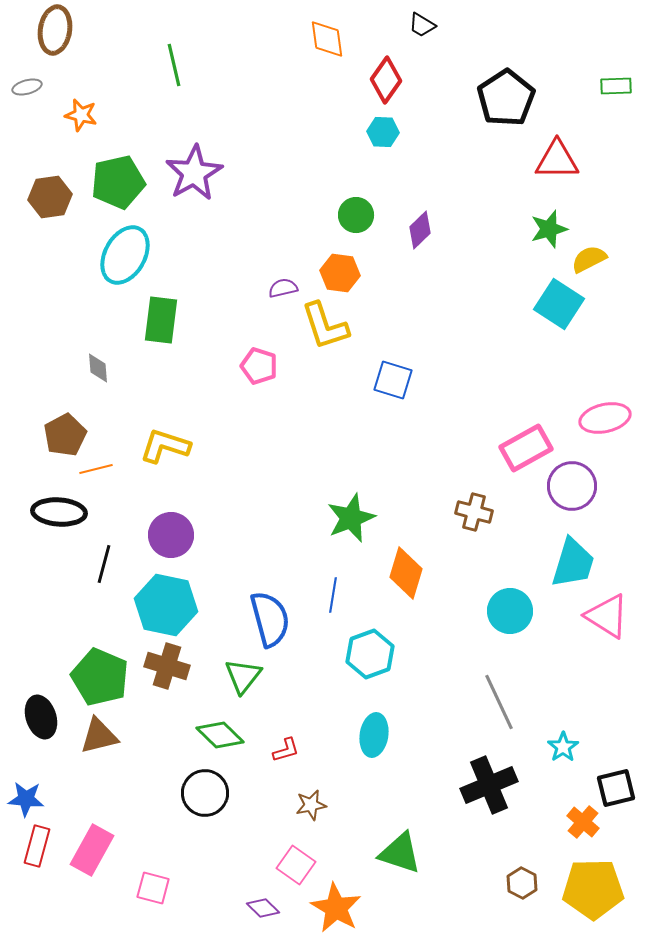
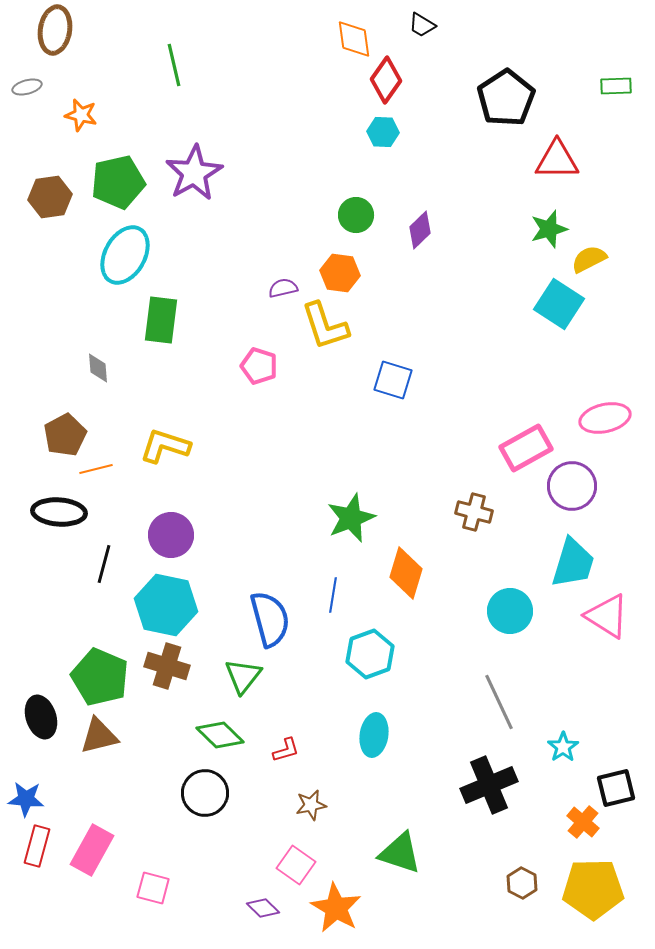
orange diamond at (327, 39): moved 27 px right
